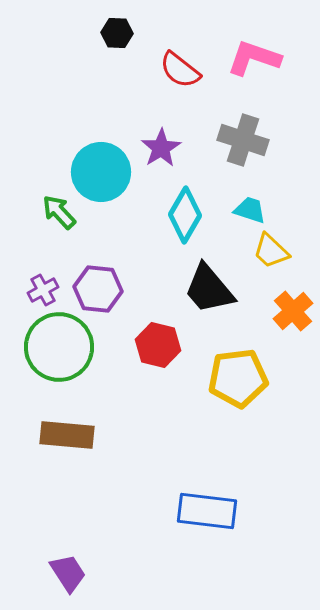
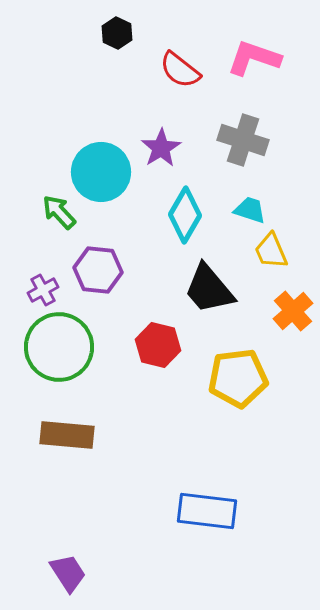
black hexagon: rotated 24 degrees clockwise
yellow trapezoid: rotated 24 degrees clockwise
purple hexagon: moved 19 px up
